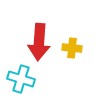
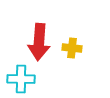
cyan cross: rotated 16 degrees counterclockwise
